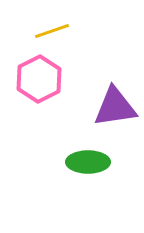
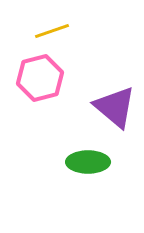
pink hexagon: moved 1 px right, 1 px up; rotated 12 degrees clockwise
purple triangle: rotated 48 degrees clockwise
